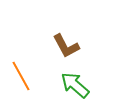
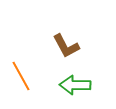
green arrow: rotated 40 degrees counterclockwise
